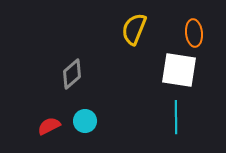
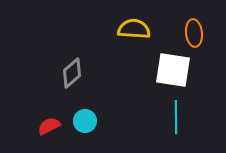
yellow semicircle: rotated 72 degrees clockwise
white square: moved 6 px left
gray diamond: moved 1 px up
